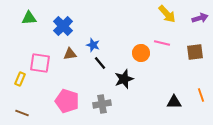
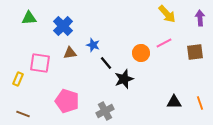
purple arrow: rotated 77 degrees counterclockwise
pink line: moved 2 px right; rotated 42 degrees counterclockwise
brown triangle: moved 1 px up
black line: moved 6 px right
yellow rectangle: moved 2 px left
orange line: moved 1 px left, 8 px down
gray cross: moved 3 px right, 7 px down; rotated 18 degrees counterclockwise
brown line: moved 1 px right, 1 px down
